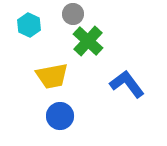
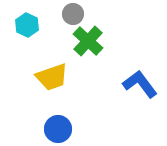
cyan hexagon: moved 2 px left
yellow trapezoid: moved 1 px down; rotated 8 degrees counterclockwise
blue L-shape: moved 13 px right
blue circle: moved 2 px left, 13 px down
